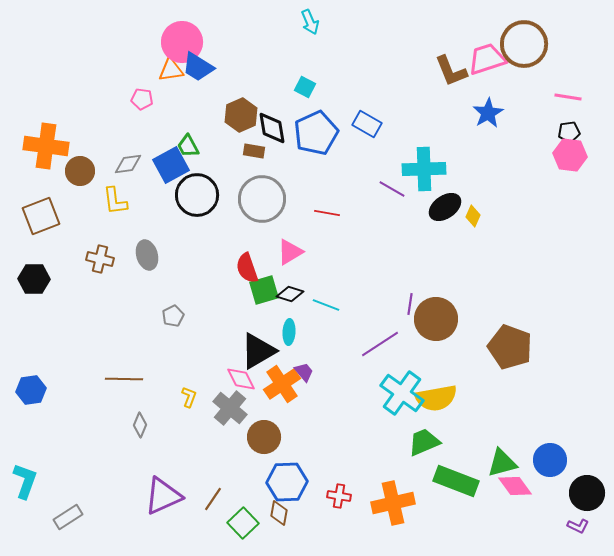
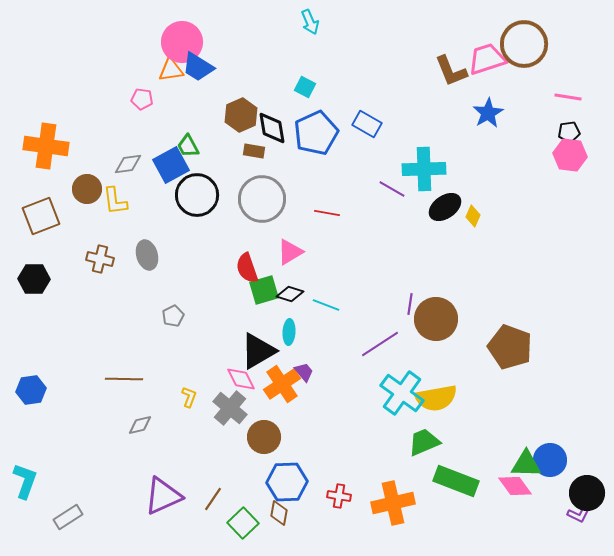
brown circle at (80, 171): moved 7 px right, 18 px down
gray diamond at (140, 425): rotated 55 degrees clockwise
green triangle at (502, 463): moved 24 px right, 1 px down; rotated 16 degrees clockwise
purple L-shape at (578, 526): moved 11 px up
